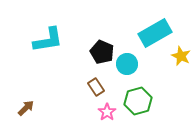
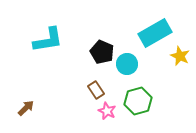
yellow star: moved 1 px left
brown rectangle: moved 3 px down
pink star: moved 1 px up; rotated 12 degrees counterclockwise
